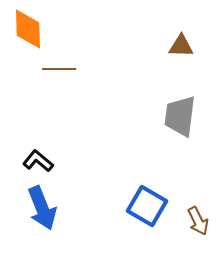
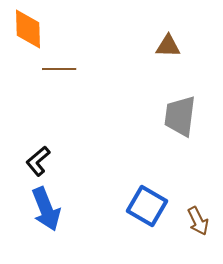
brown triangle: moved 13 px left
black L-shape: rotated 80 degrees counterclockwise
blue arrow: moved 4 px right, 1 px down
